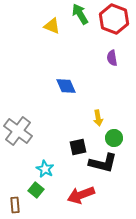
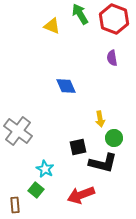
yellow arrow: moved 2 px right, 1 px down
